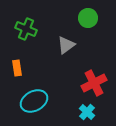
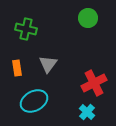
green cross: rotated 10 degrees counterclockwise
gray triangle: moved 18 px left, 19 px down; rotated 18 degrees counterclockwise
